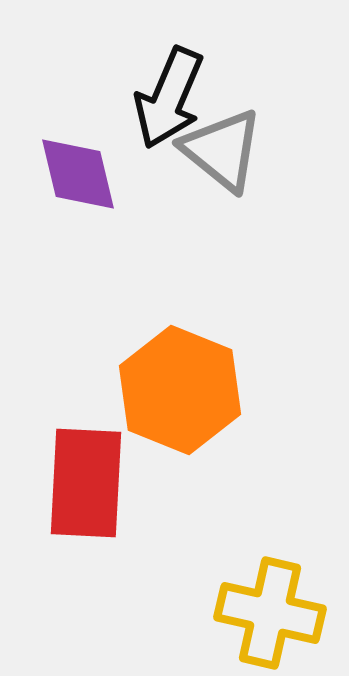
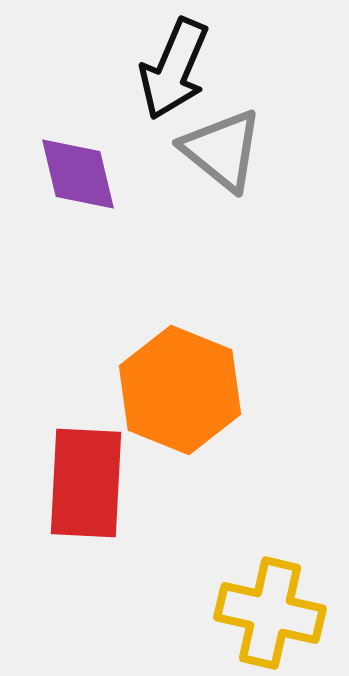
black arrow: moved 5 px right, 29 px up
